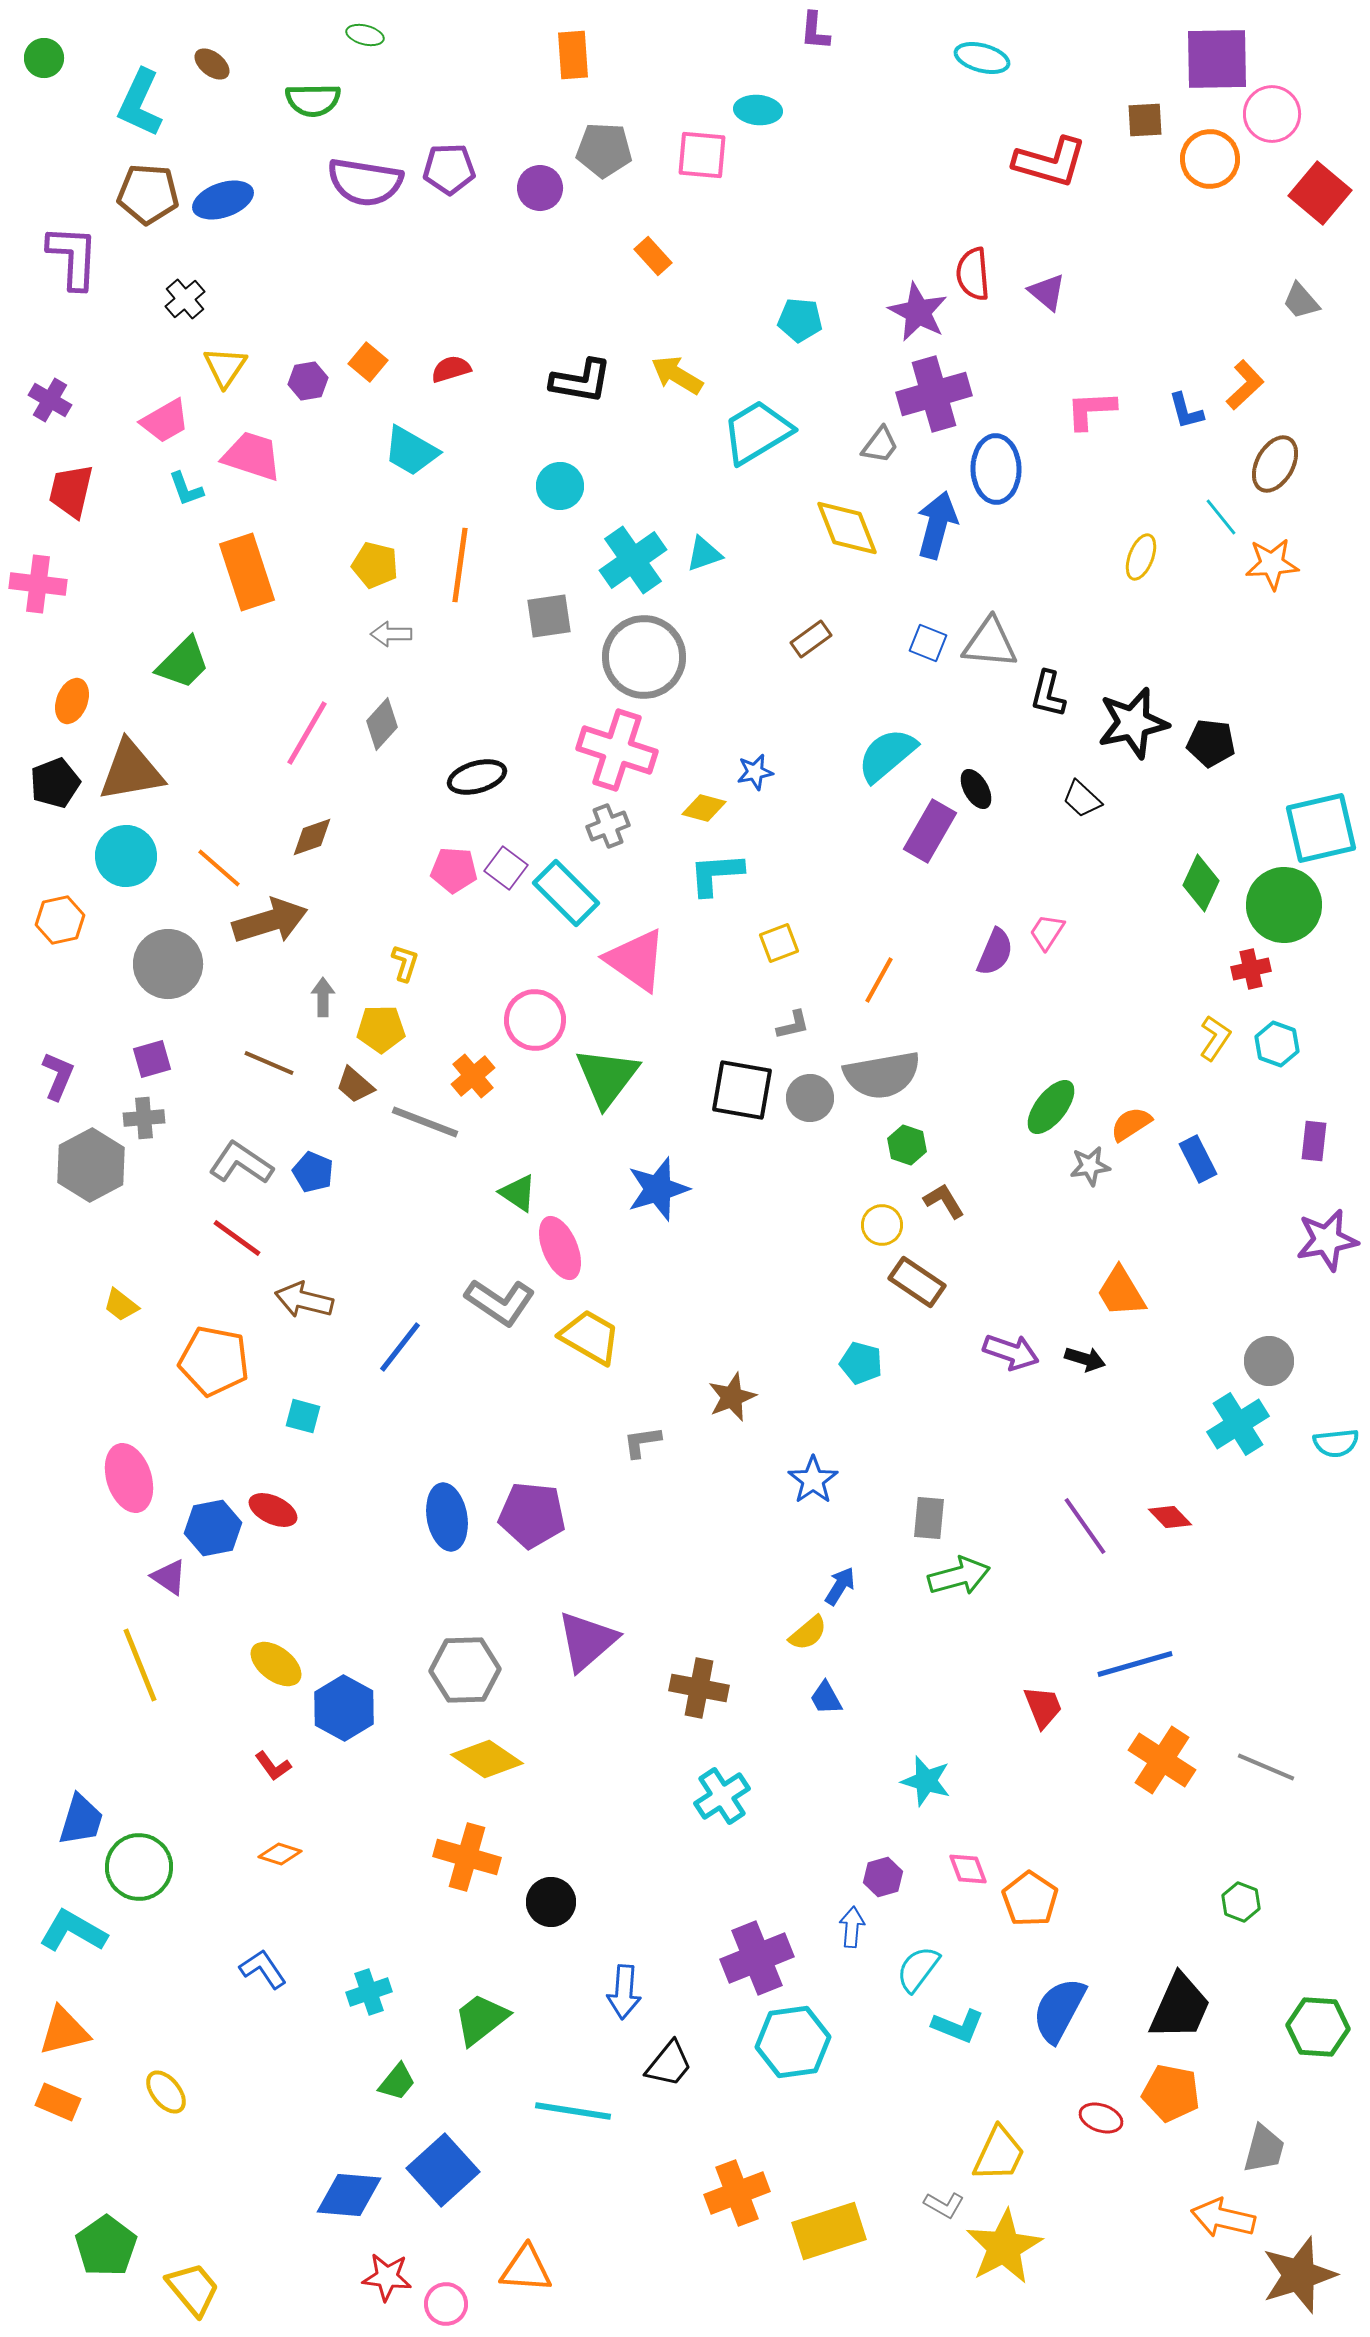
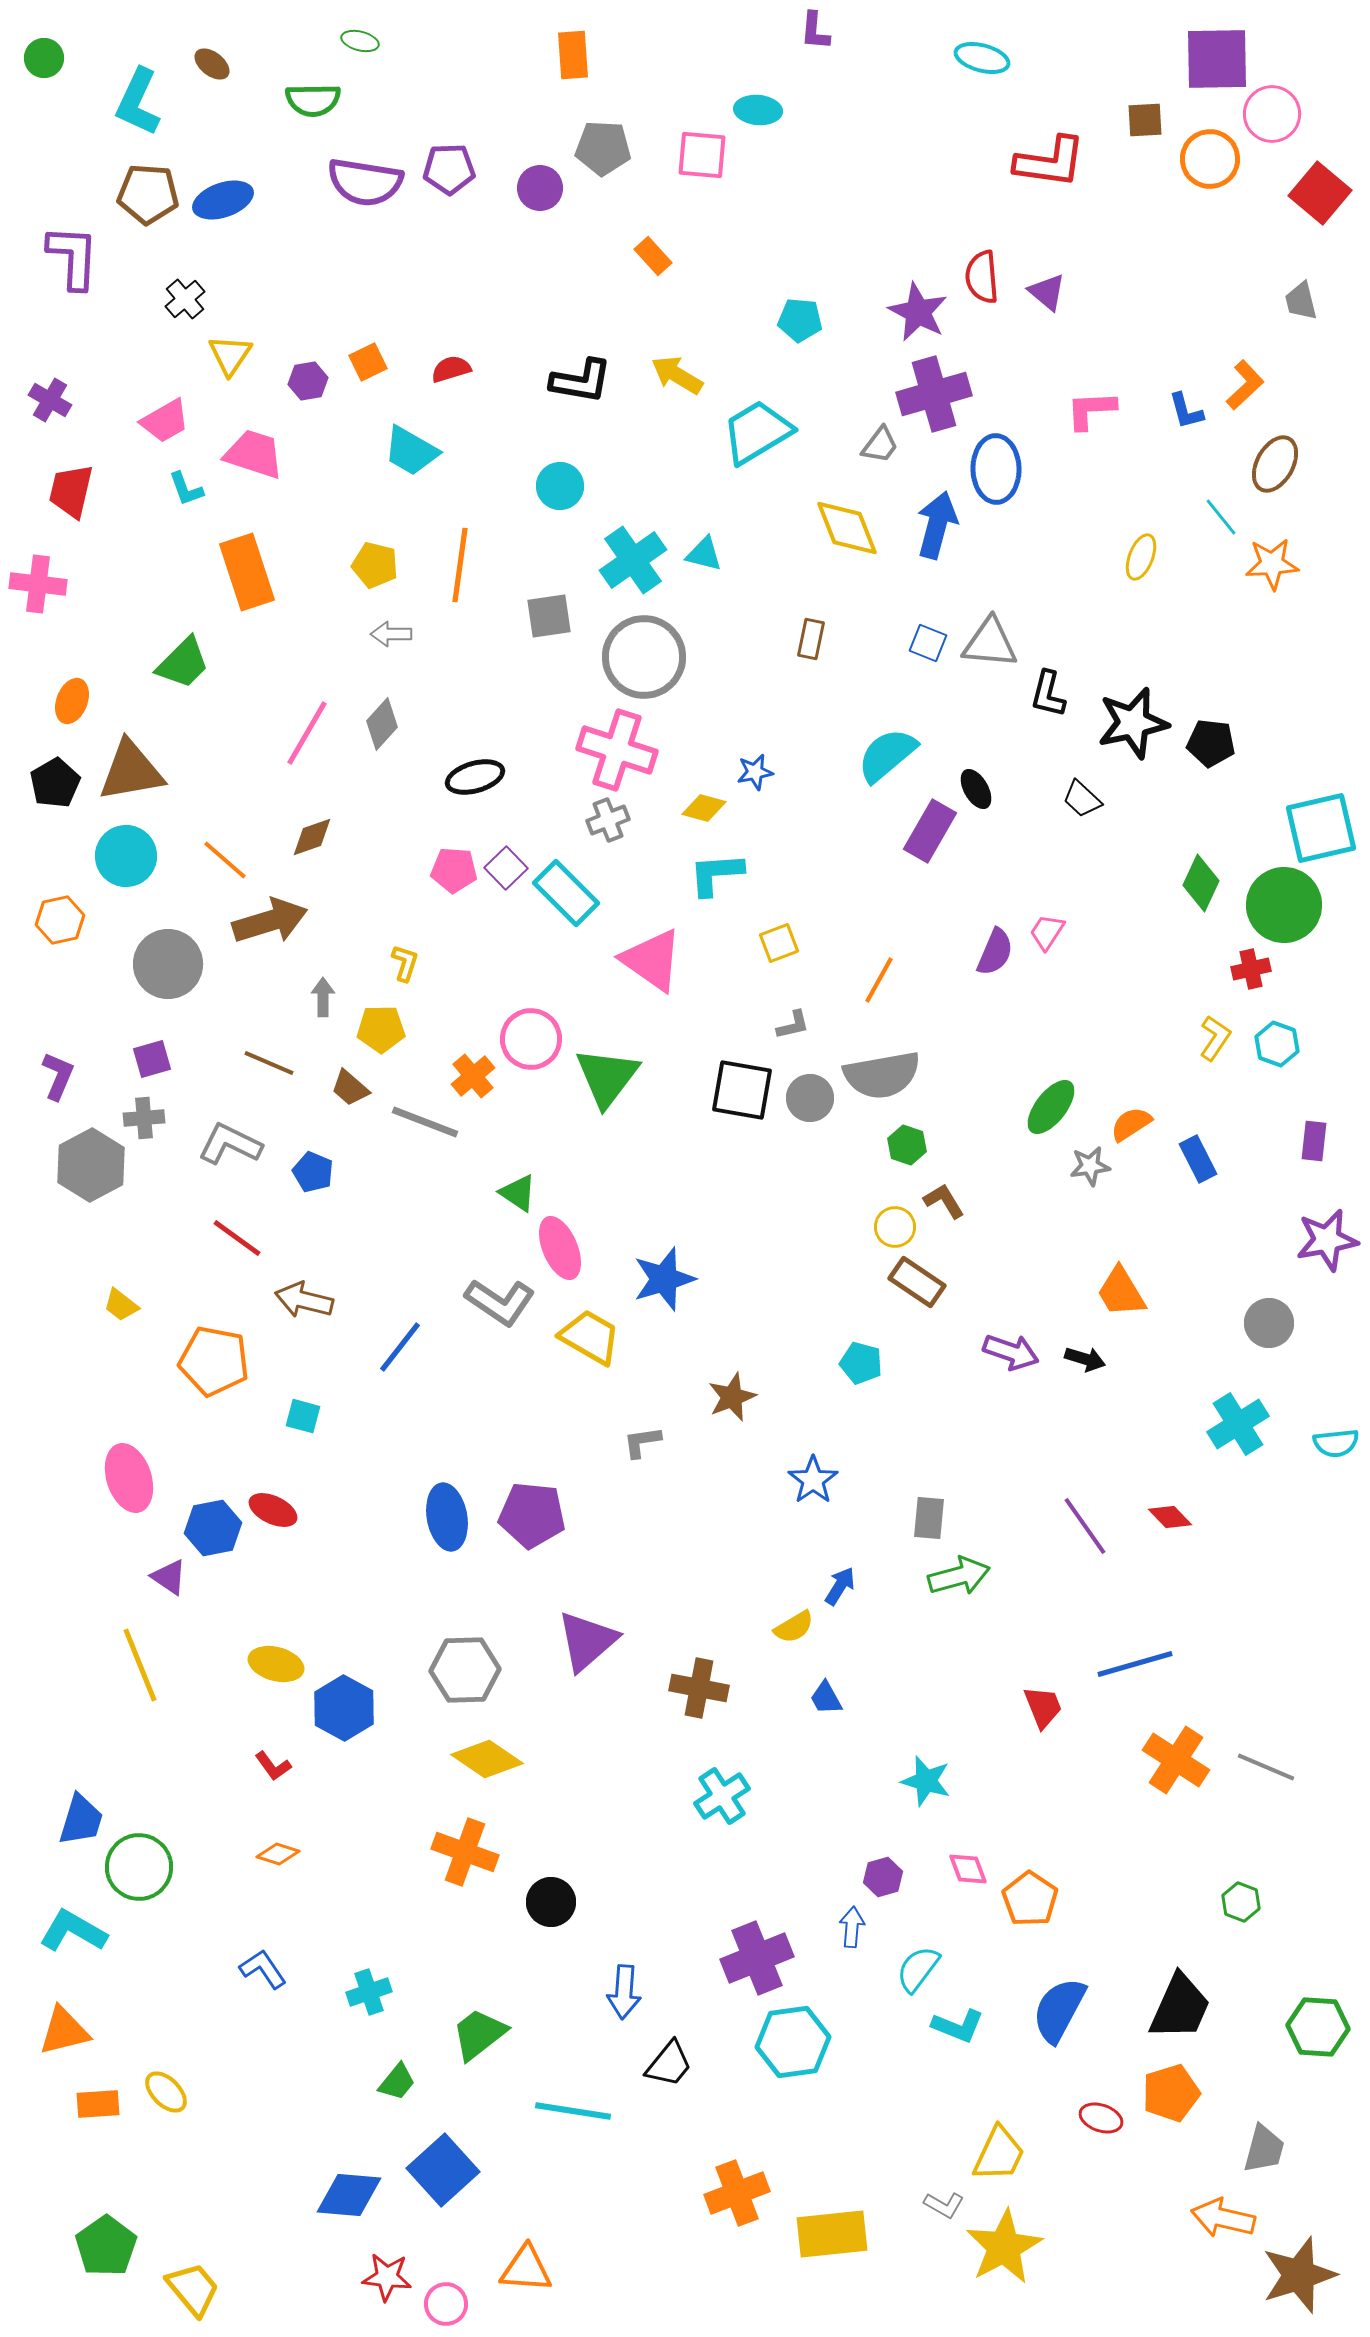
green ellipse at (365, 35): moved 5 px left, 6 px down
cyan L-shape at (140, 103): moved 2 px left, 1 px up
gray pentagon at (604, 150): moved 1 px left, 2 px up
red L-shape at (1050, 162): rotated 8 degrees counterclockwise
red semicircle at (973, 274): moved 9 px right, 3 px down
gray trapezoid at (1301, 301): rotated 27 degrees clockwise
orange square at (368, 362): rotated 24 degrees clockwise
yellow triangle at (225, 367): moved 5 px right, 12 px up
pink trapezoid at (252, 456): moved 2 px right, 2 px up
cyan triangle at (704, 554): rotated 33 degrees clockwise
brown rectangle at (811, 639): rotated 42 degrees counterclockwise
black ellipse at (477, 777): moved 2 px left
black pentagon at (55, 783): rotated 9 degrees counterclockwise
gray cross at (608, 826): moved 6 px up
orange line at (219, 868): moved 6 px right, 8 px up
purple square at (506, 868): rotated 9 degrees clockwise
pink triangle at (636, 960): moved 16 px right
pink circle at (535, 1020): moved 4 px left, 19 px down
brown trapezoid at (355, 1085): moved 5 px left, 3 px down
gray L-shape at (241, 1163): moved 11 px left, 19 px up; rotated 8 degrees counterclockwise
blue star at (658, 1189): moved 6 px right, 90 px down
yellow circle at (882, 1225): moved 13 px right, 2 px down
gray circle at (1269, 1361): moved 38 px up
yellow semicircle at (808, 1633): moved 14 px left, 6 px up; rotated 9 degrees clockwise
yellow ellipse at (276, 1664): rotated 22 degrees counterclockwise
orange cross at (1162, 1760): moved 14 px right
orange diamond at (280, 1854): moved 2 px left
orange cross at (467, 1857): moved 2 px left, 5 px up; rotated 4 degrees clockwise
green trapezoid at (481, 2019): moved 2 px left, 15 px down
yellow ellipse at (166, 2092): rotated 6 degrees counterclockwise
orange pentagon at (1171, 2093): rotated 28 degrees counterclockwise
orange rectangle at (58, 2102): moved 40 px right, 2 px down; rotated 27 degrees counterclockwise
yellow rectangle at (829, 2231): moved 3 px right, 3 px down; rotated 12 degrees clockwise
